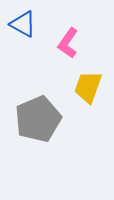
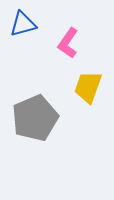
blue triangle: rotated 44 degrees counterclockwise
gray pentagon: moved 3 px left, 1 px up
